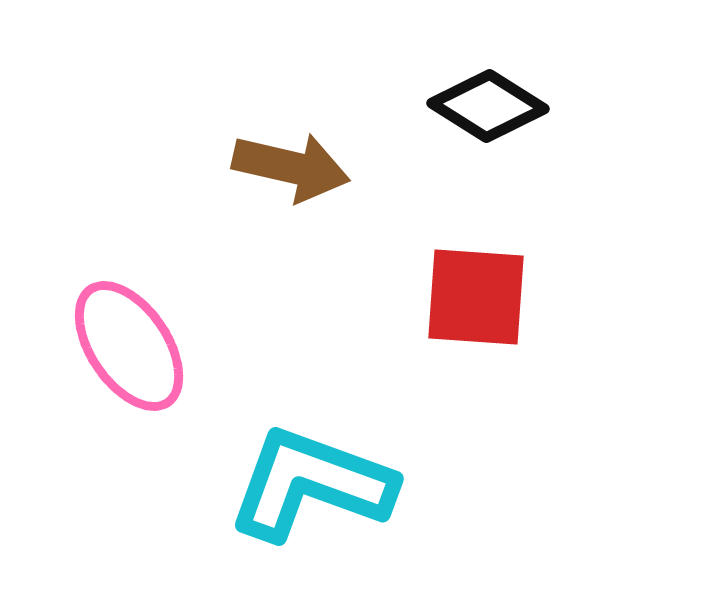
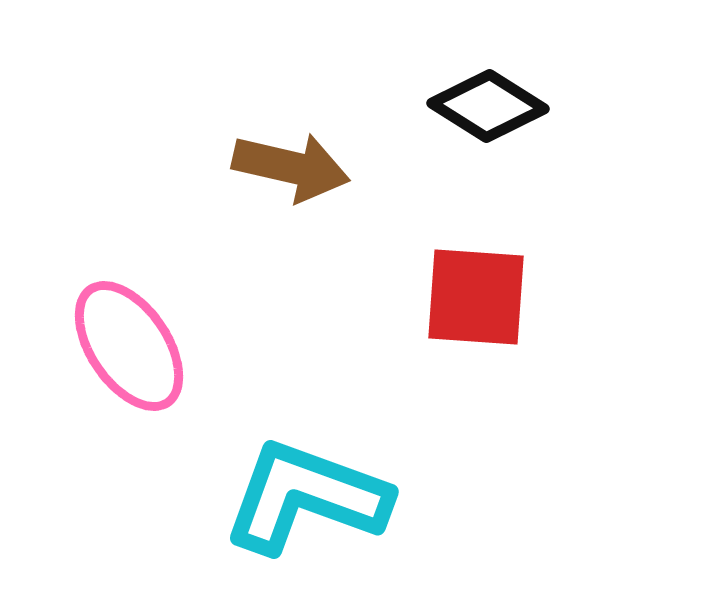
cyan L-shape: moved 5 px left, 13 px down
